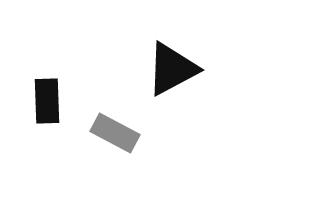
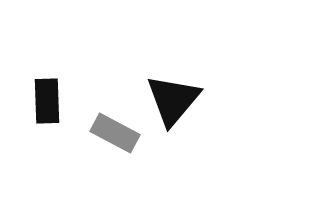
black triangle: moved 1 px right, 31 px down; rotated 22 degrees counterclockwise
